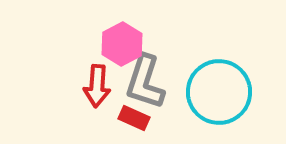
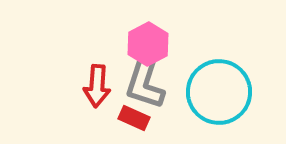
pink hexagon: moved 26 px right
